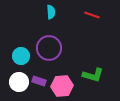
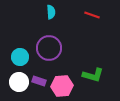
cyan circle: moved 1 px left, 1 px down
